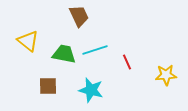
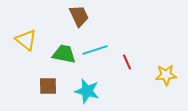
yellow triangle: moved 2 px left, 1 px up
cyan star: moved 4 px left, 1 px down
